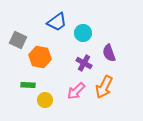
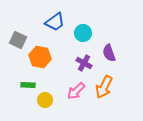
blue trapezoid: moved 2 px left
